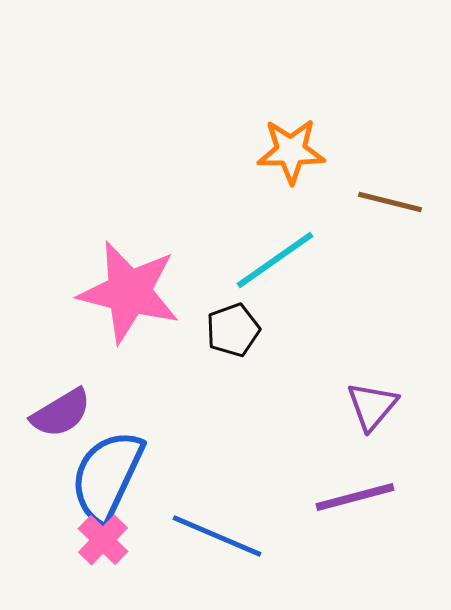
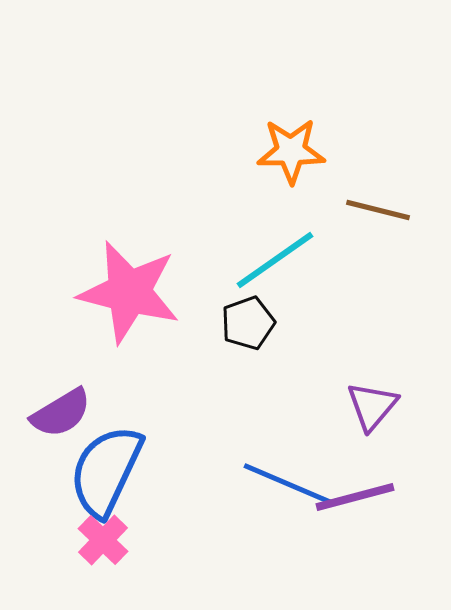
brown line: moved 12 px left, 8 px down
black pentagon: moved 15 px right, 7 px up
blue semicircle: moved 1 px left, 5 px up
blue line: moved 71 px right, 52 px up
